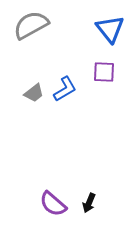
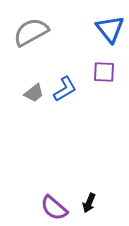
gray semicircle: moved 7 px down
purple semicircle: moved 1 px right, 4 px down
